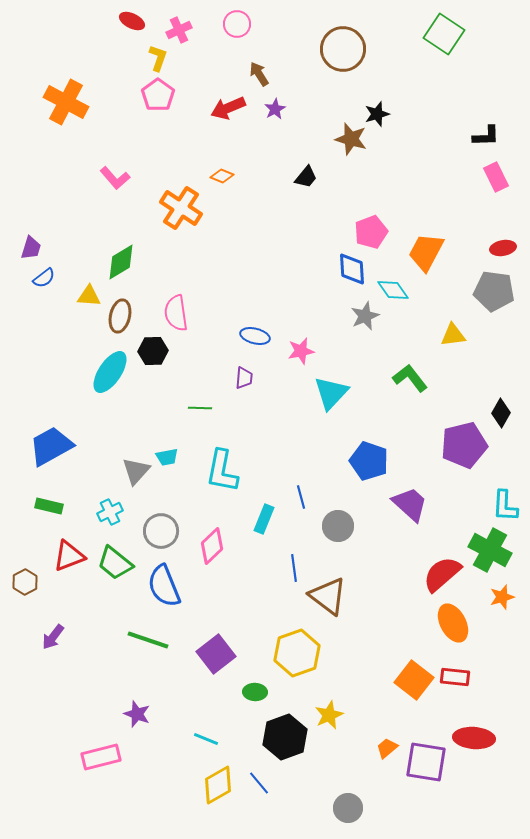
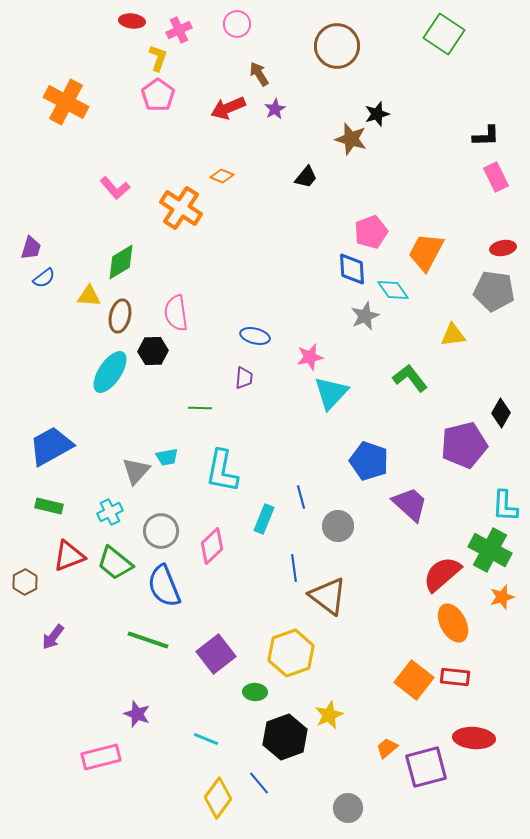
red ellipse at (132, 21): rotated 20 degrees counterclockwise
brown circle at (343, 49): moved 6 px left, 3 px up
pink L-shape at (115, 178): moved 10 px down
pink star at (301, 351): moved 9 px right, 6 px down
yellow hexagon at (297, 653): moved 6 px left
purple square at (426, 762): moved 5 px down; rotated 24 degrees counterclockwise
yellow diamond at (218, 785): moved 13 px down; rotated 24 degrees counterclockwise
